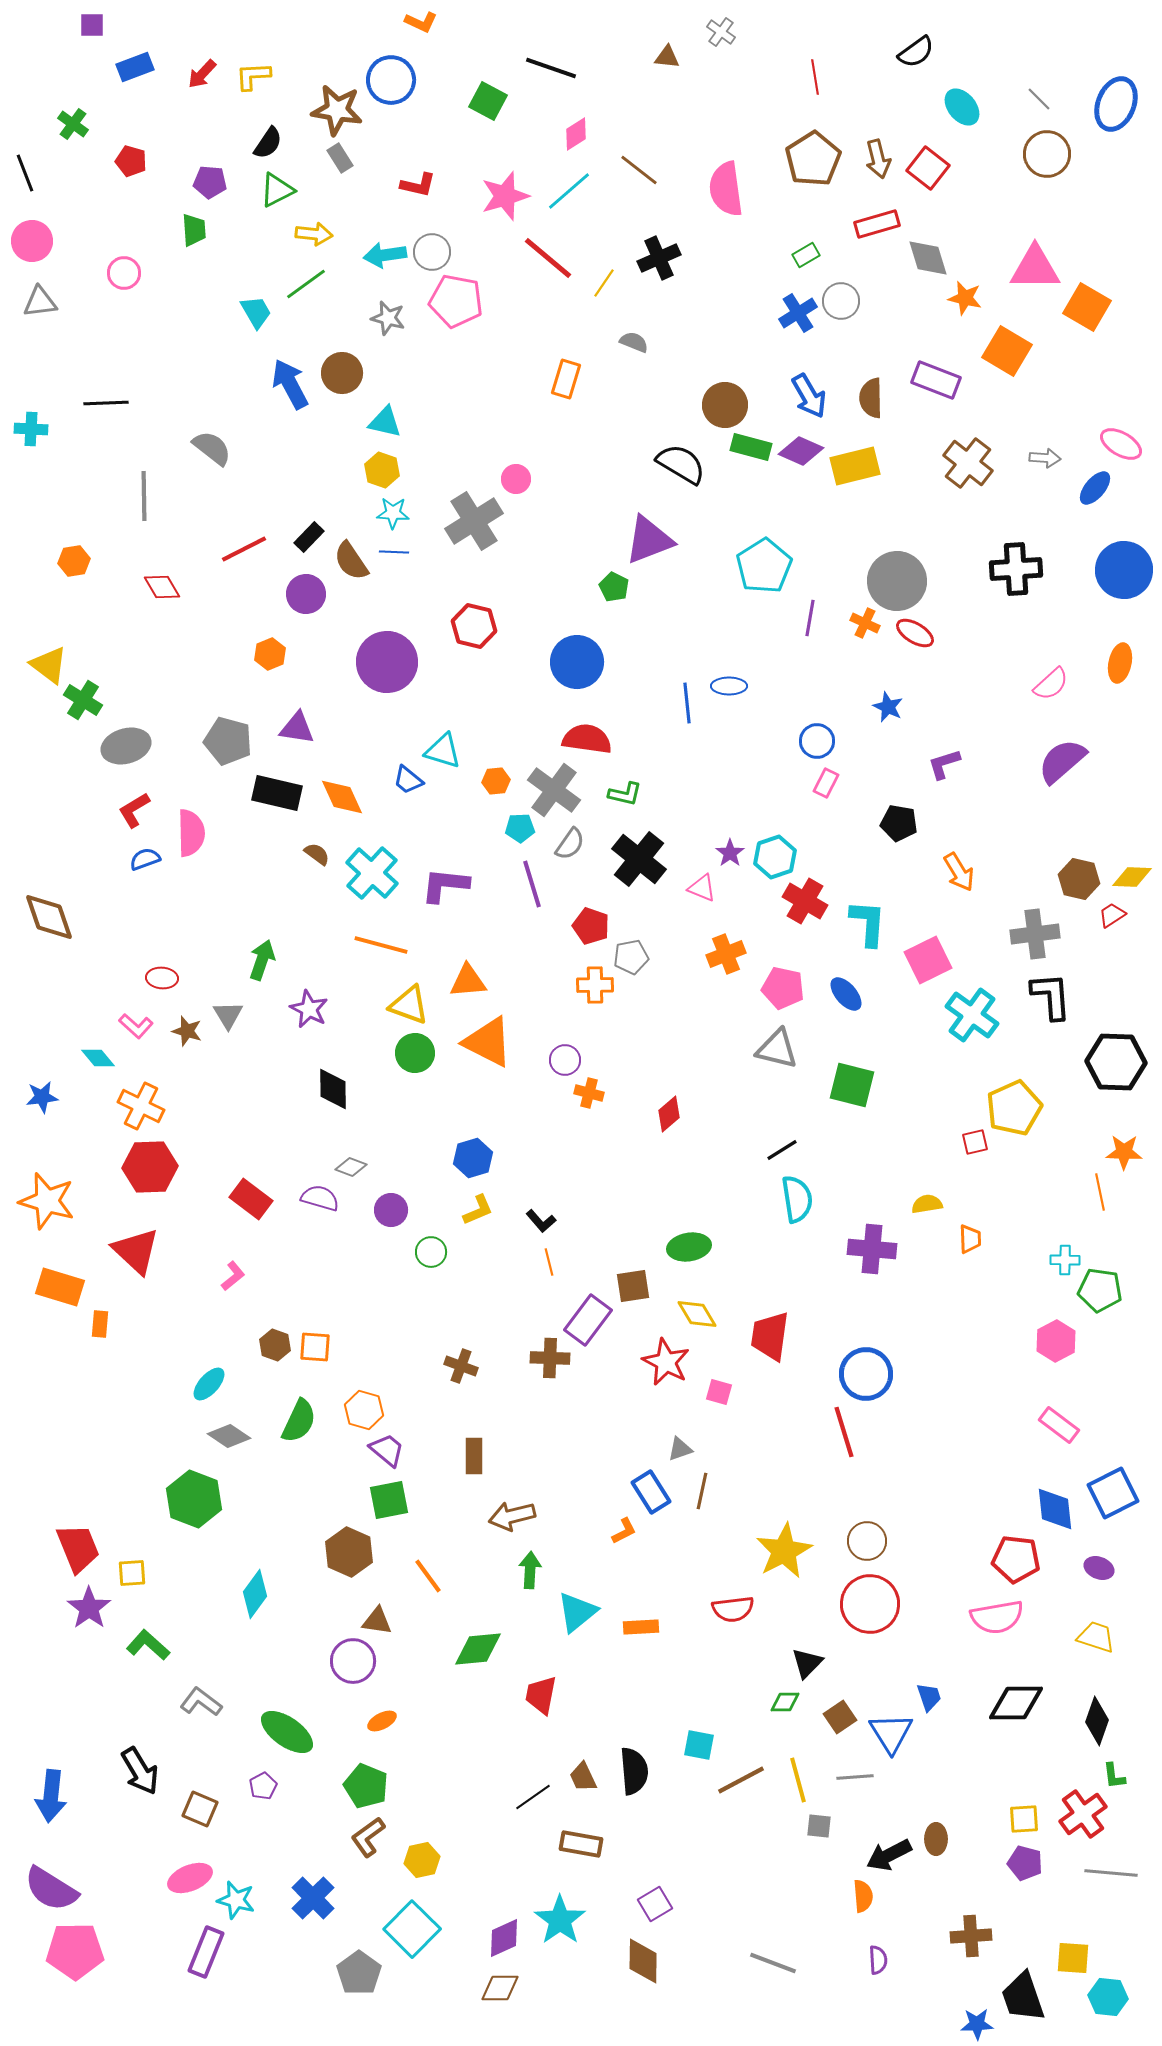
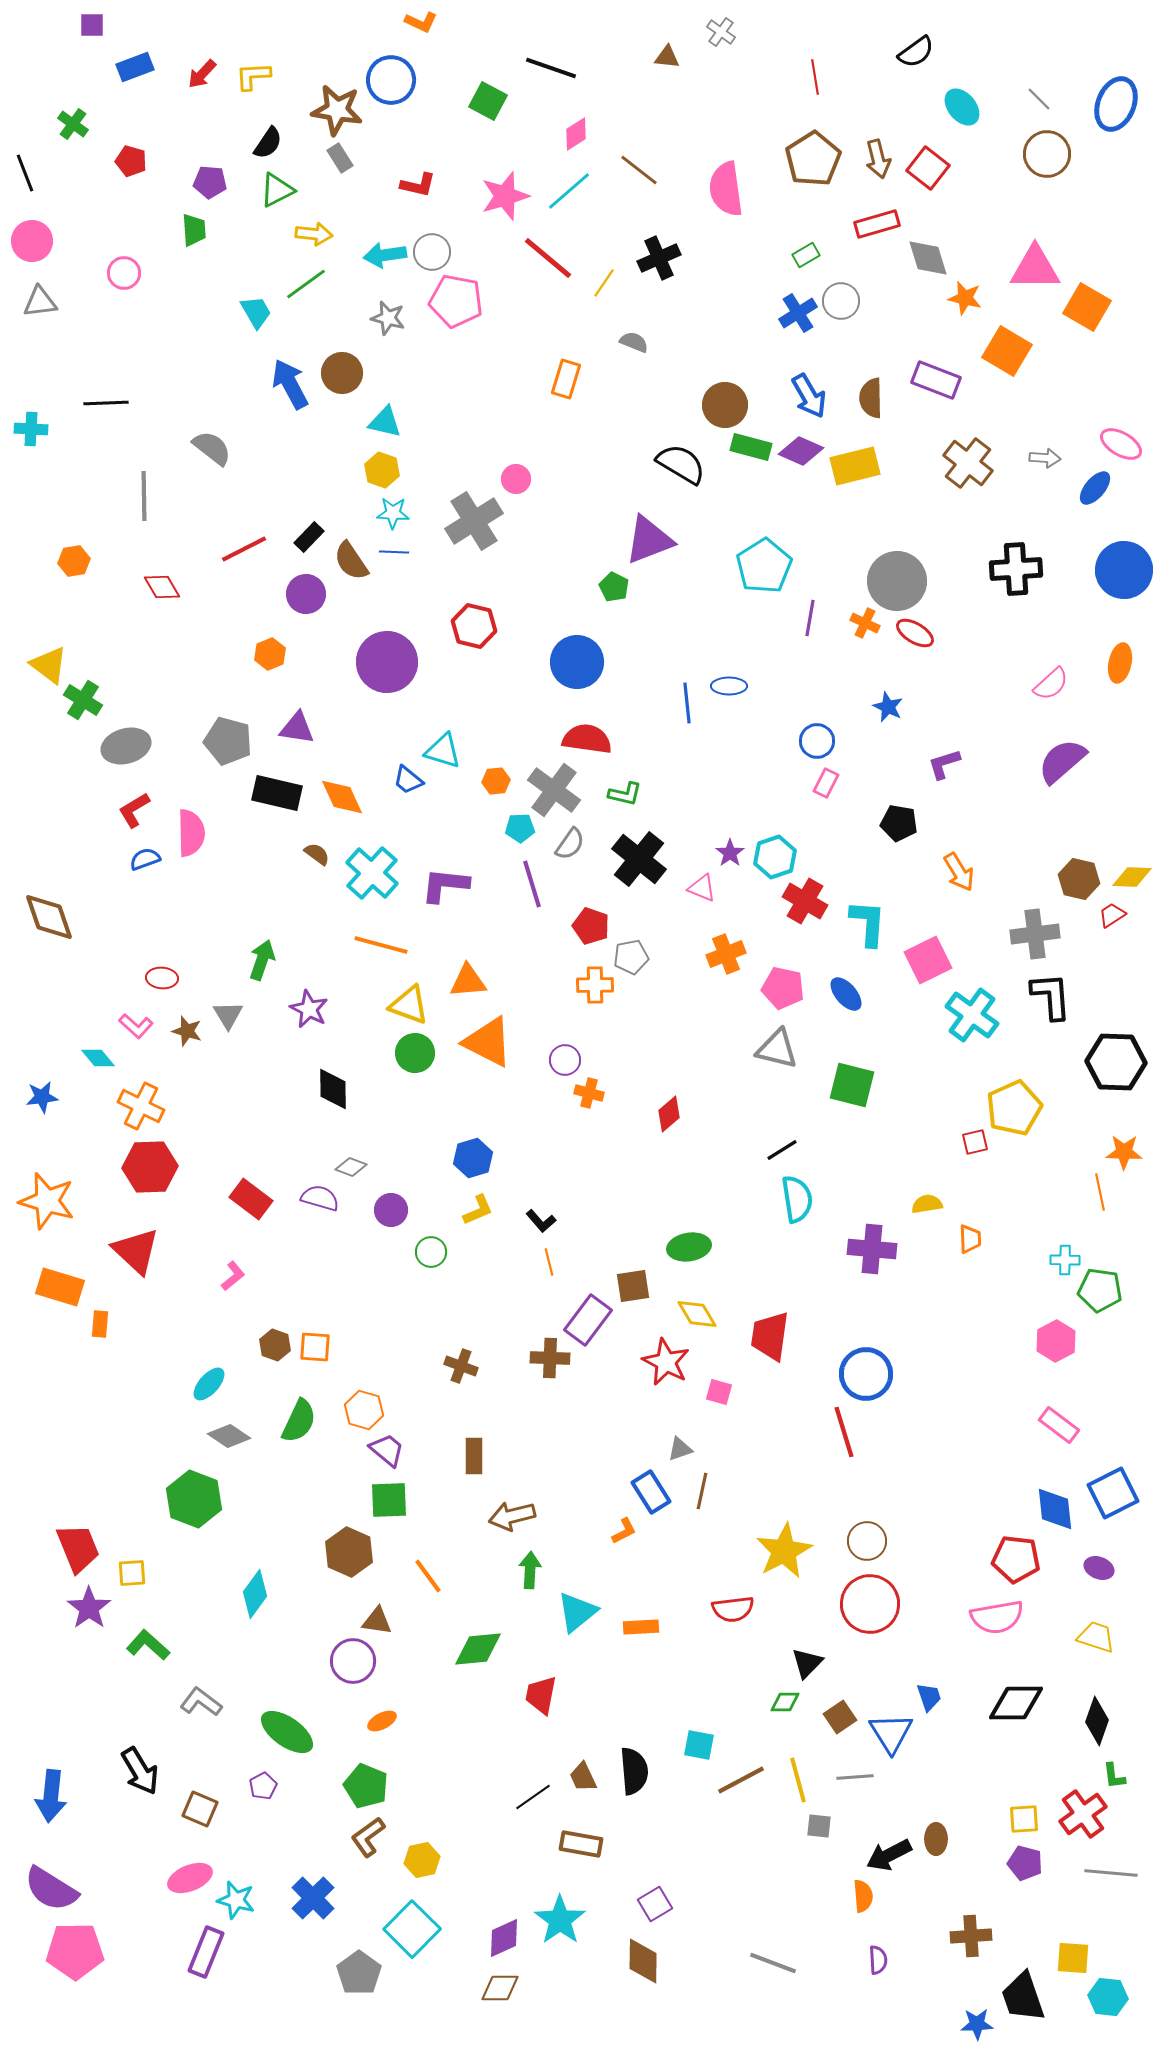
green square at (389, 1500): rotated 9 degrees clockwise
